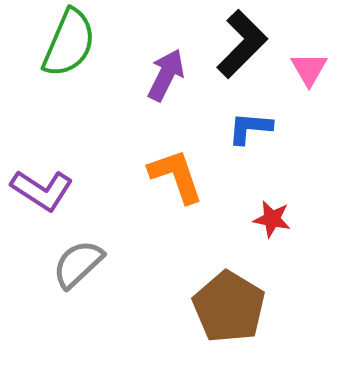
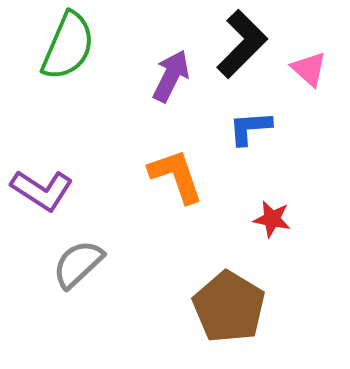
green semicircle: moved 1 px left, 3 px down
pink triangle: rotated 18 degrees counterclockwise
purple arrow: moved 5 px right, 1 px down
blue L-shape: rotated 9 degrees counterclockwise
